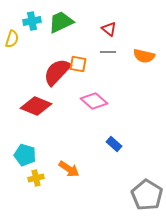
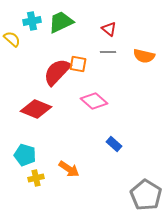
yellow semicircle: rotated 66 degrees counterclockwise
red diamond: moved 3 px down
gray pentagon: moved 1 px left
